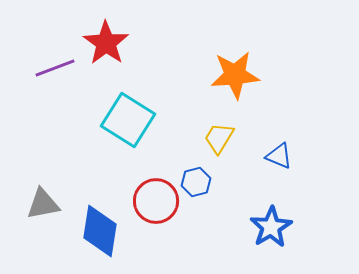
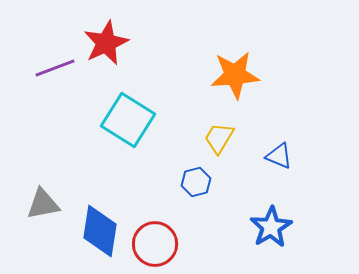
red star: rotated 12 degrees clockwise
red circle: moved 1 px left, 43 px down
